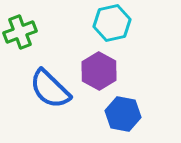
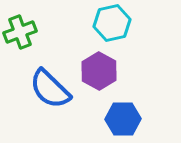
blue hexagon: moved 5 px down; rotated 12 degrees counterclockwise
